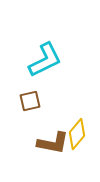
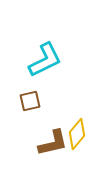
brown L-shape: rotated 24 degrees counterclockwise
